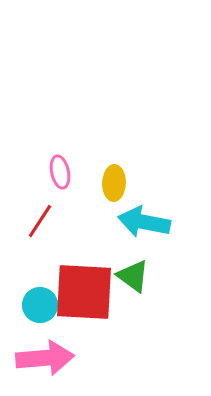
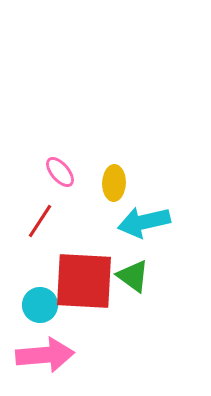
pink ellipse: rotated 28 degrees counterclockwise
cyan arrow: rotated 24 degrees counterclockwise
red square: moved 11 px up
pink arrow: moved 3 px up
